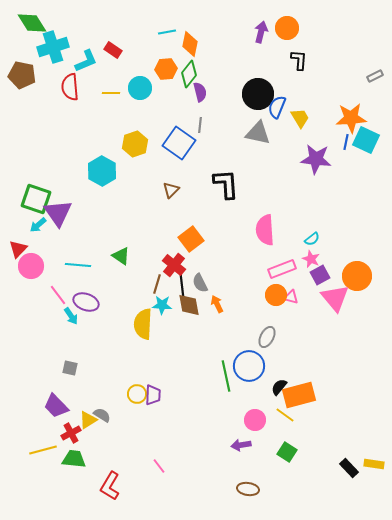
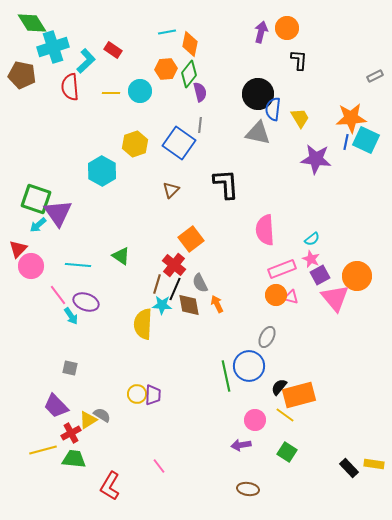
cyan L-shape at (86, 61): rotated 20 degrees counterclockwise
cyan circle at (140, 88): moved 3 px down
blue semicircle at (277, 107): moved 4 px left, 2 px down; rotated 15 degrees counterclockwise
black line at (182, 286): moved 7 px left, 3 px down; rotated 30 degrees clockwise
